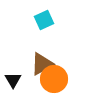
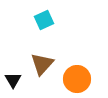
brown triangle: rotated 20 degrees counterclockwise
orange circle: moved 23 px right
